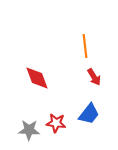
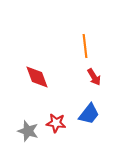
red diamond: moved 1 px up
gray star: moved 1 px left, 1 px down; rotated 15 degrees clockwise
